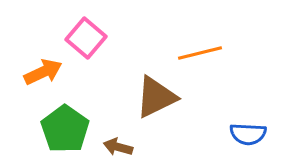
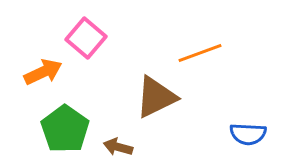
orange line: rotated 6 degrees counterclockwise
